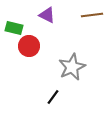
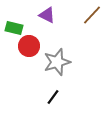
brown line: rotated 40 degrees counterclockwise
gray star: moved 15 px left, 5 px up; rotated 8 degrees clockwise
